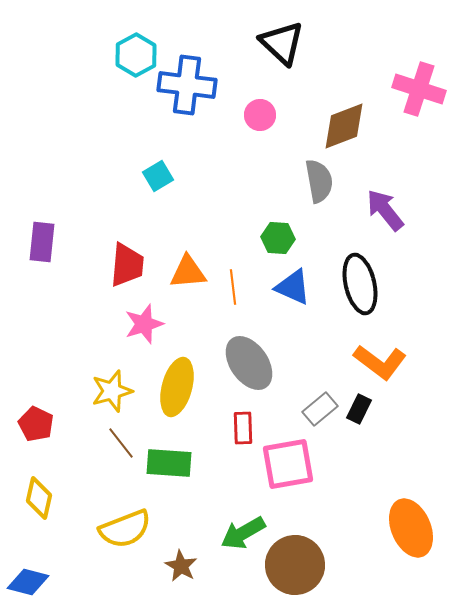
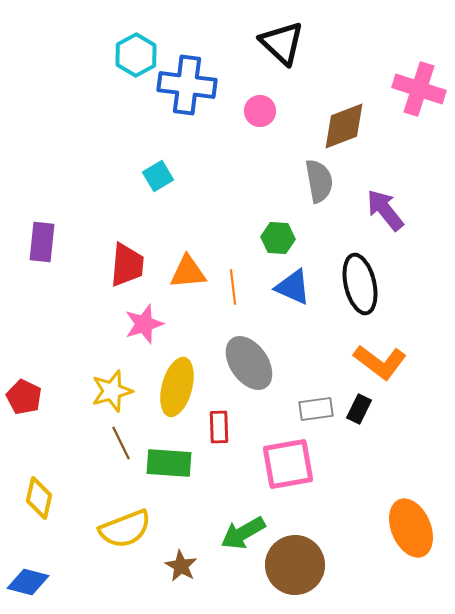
pink circle: moved 4 px up
gray rectangle: moved 4 px left; rotated 32 degrees clockwise
red pentagon: moved 12 px left, 27 px up
red rectangle: moved 24 px left, 1 px up
brown line: rotated 12 degrees clockwise
